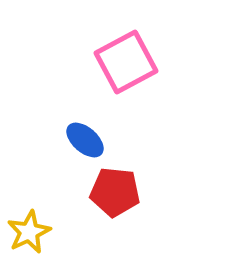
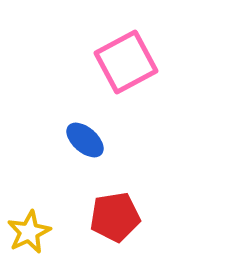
red pentagon: moved 25 px down; rotated 15 degrees counterclockwise
